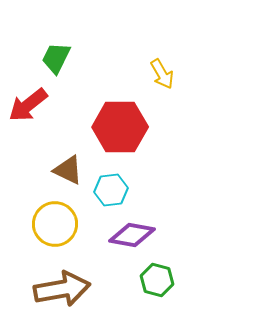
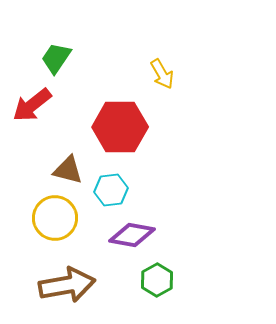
green trapezoid: rotated 8 degrees clockwise
red arrow: moved 4 px right
brown triangle: rotated 12 degrees counterclockwise
yellow circle: moved 6 px up
green hexagon: rotated 16 degrees clockwise
brown arrow: moved 5 px right, 4 px up
